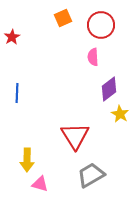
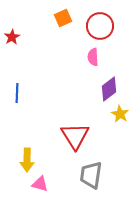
red circle: moved 1 px left, 1 px down
gray trapezoid: rotated 52 degrees counterclockwise
